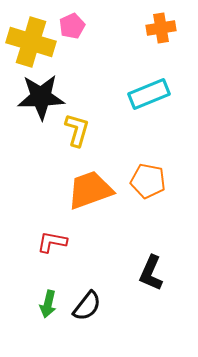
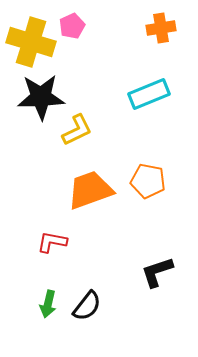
yellow L-shape: rotated 48 degrees clockwise
black L-shape: moved 6 px right, 1 px up; rotated 48 degrees clockwise
